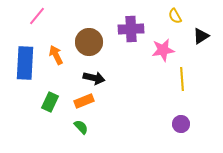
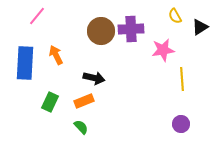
black triangle: moved 1 px left, 9 px up
brown circle: moved 12 px right, 11 px up
